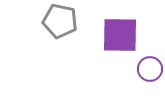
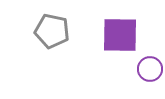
gray pentagon: moved 8 px left, 10 px down
